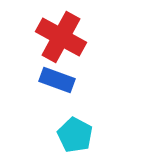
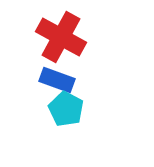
cyan pentagon: moved 9 px left, 26 px up
